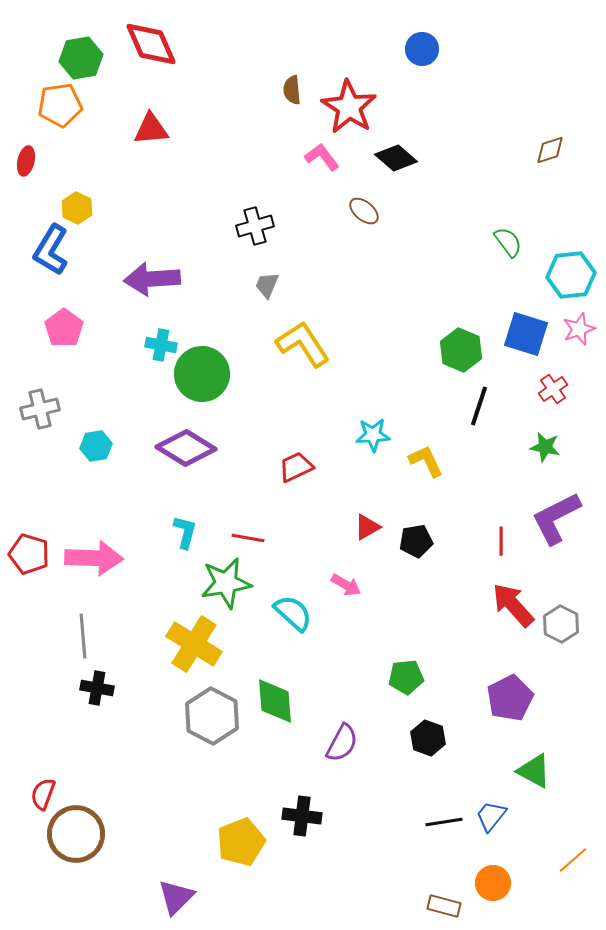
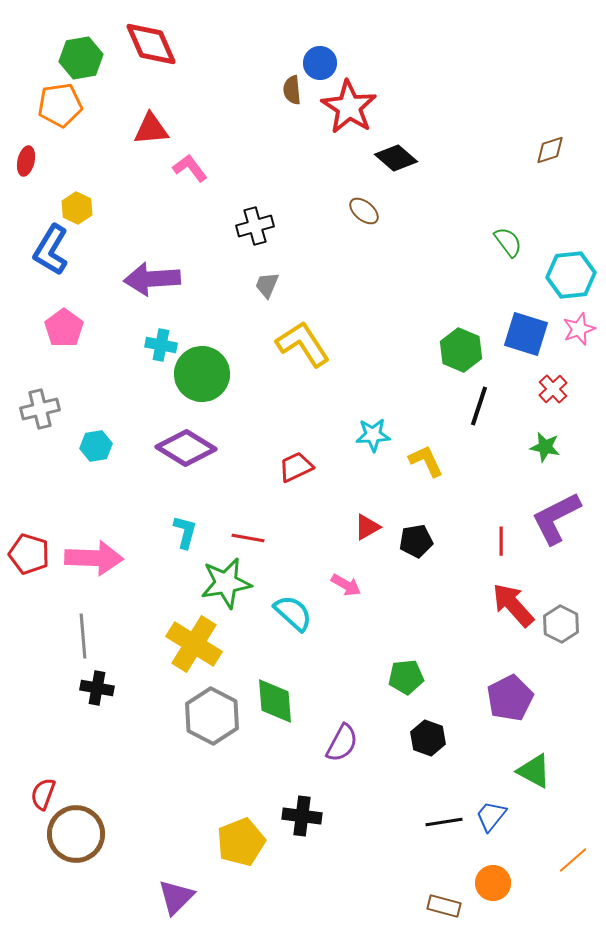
blue circle at (422, 49): moved 102 px left, 14 px down
pink L-shape at (322, 157): moved 132 px left, 11 px down
red cross at (553, 389): rotated 8 degrees counterclockwise
